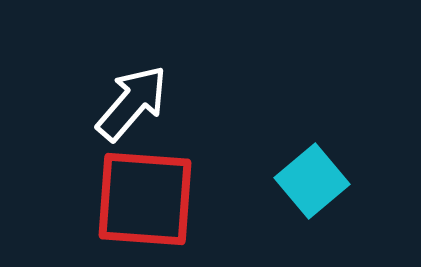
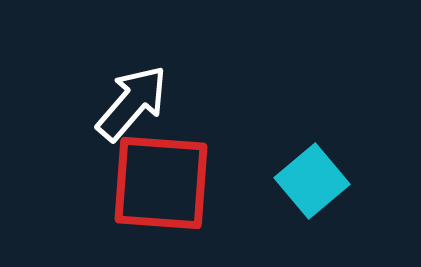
red square: moved 16 px right, 16 px up
